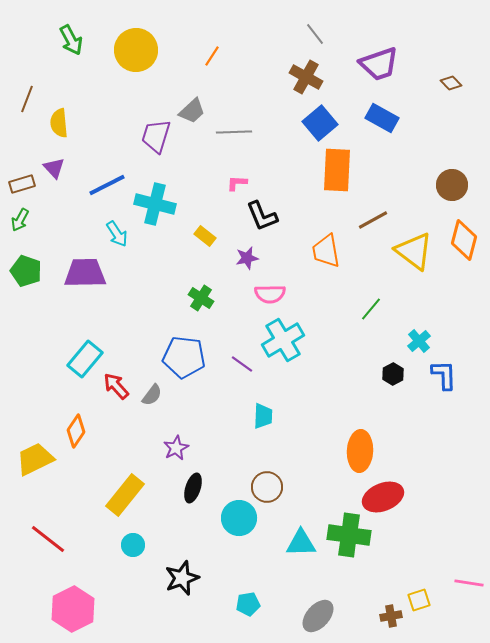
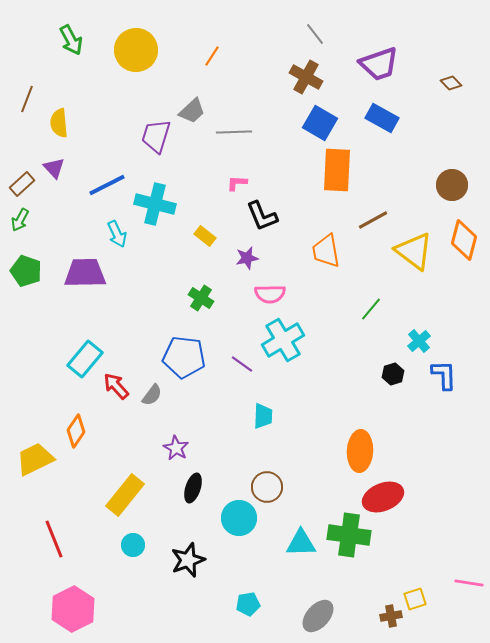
blue square at (320, 123): rotated 20 degrees counterclockwise
brown rectangle at (22, 184): rotated 25 degrees counterclockwise
cyan arrow at (117, 234): rotated 8 degrees clockwise
black hexagon at (393, 374): rotated 10 degrees clockwise
purple star at (176, 448): rotated 15 degrees counterclockwise
red line at (48, 539): moved 6 px right; rotated 30 degrees clockwise
black star at (182, 578): moved 6 px right, 18 px up
yellow square at (419, 600): moved 4 px left, 1 px up
